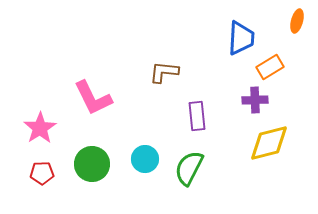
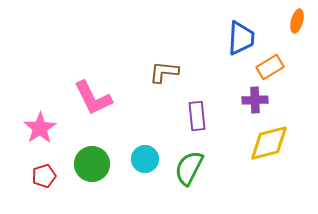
red pentagon: moved 2 px right, 3 px down; rotated 15 degrees counterclockwise
